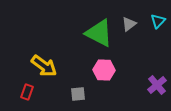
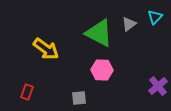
cyan triangle: moved 3 px left, 4 px up
yellow arrow: moved 2 px right, 17 px up
pink hexagon: moved 2 px left
purple cross: moved 1 px right, 1 px down
gray square: moved 1 px right, 4 px down
